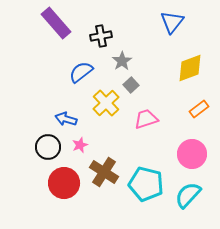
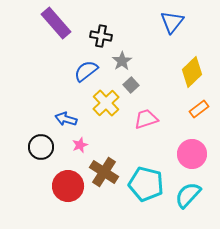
black cross: rotated 20 degrees clockwise
yellow diamond: moved 2 px right, 4 px down; rotated 24 degrees counterclockwise
blue semicircle: moved 5 px right, 1 px up
black circle: moved 7 px left
red circle: moved 4 px right, 3 px down
